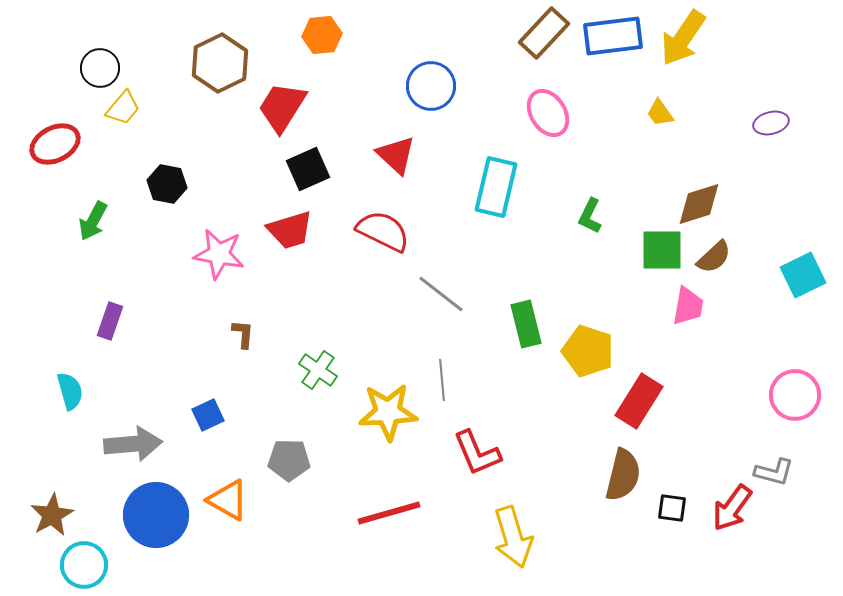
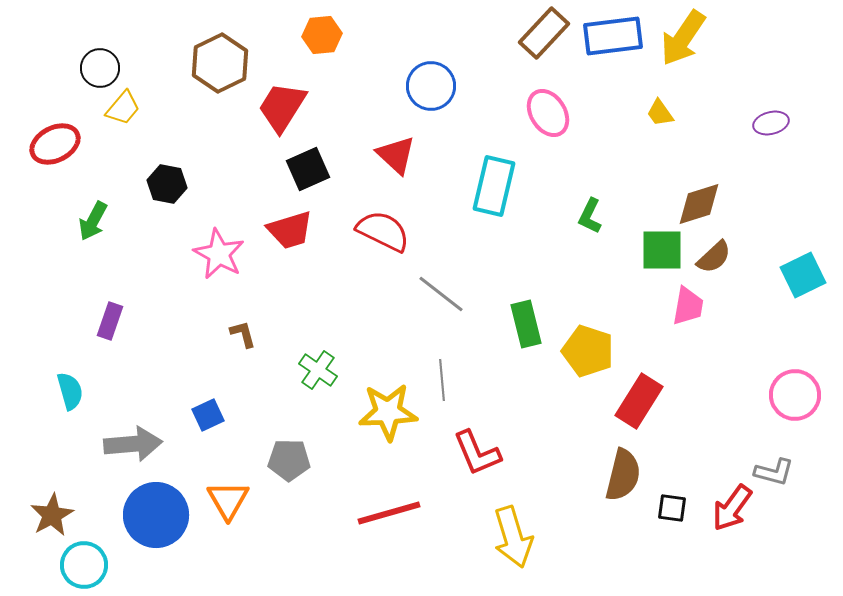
cyan rectangle at (496, 187): moved 2 px left, 1 px up
pink star at (219, 254): rotated 18 degrees clockwise
brown L-shape at (243, 334): rotated 20 degrees counterclockwise
orange triangle at (228, 500): rotated 30 degrees clockwise
